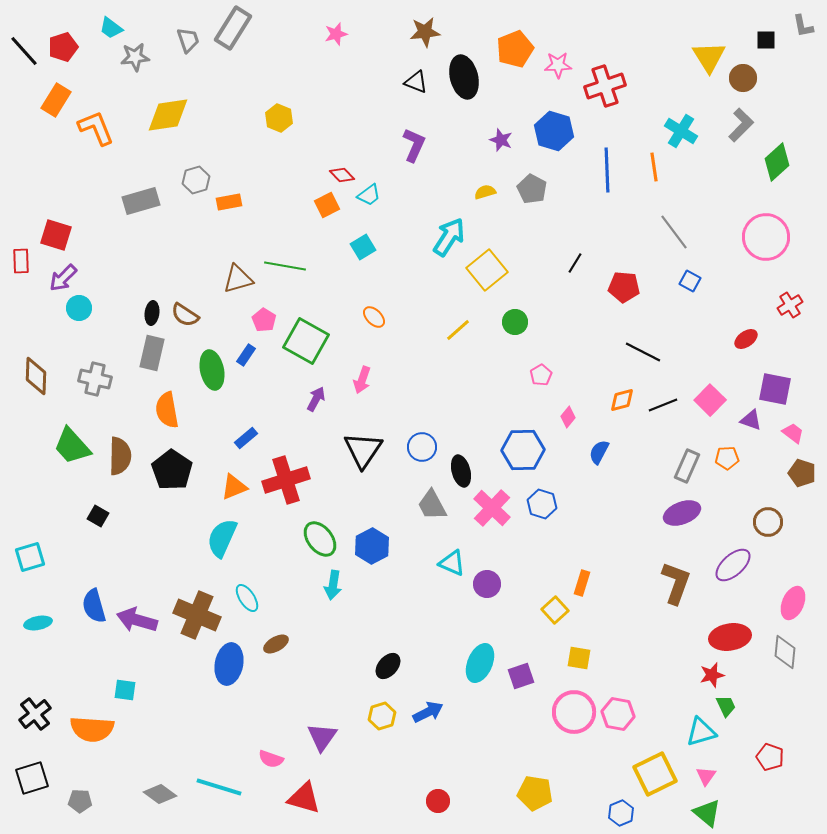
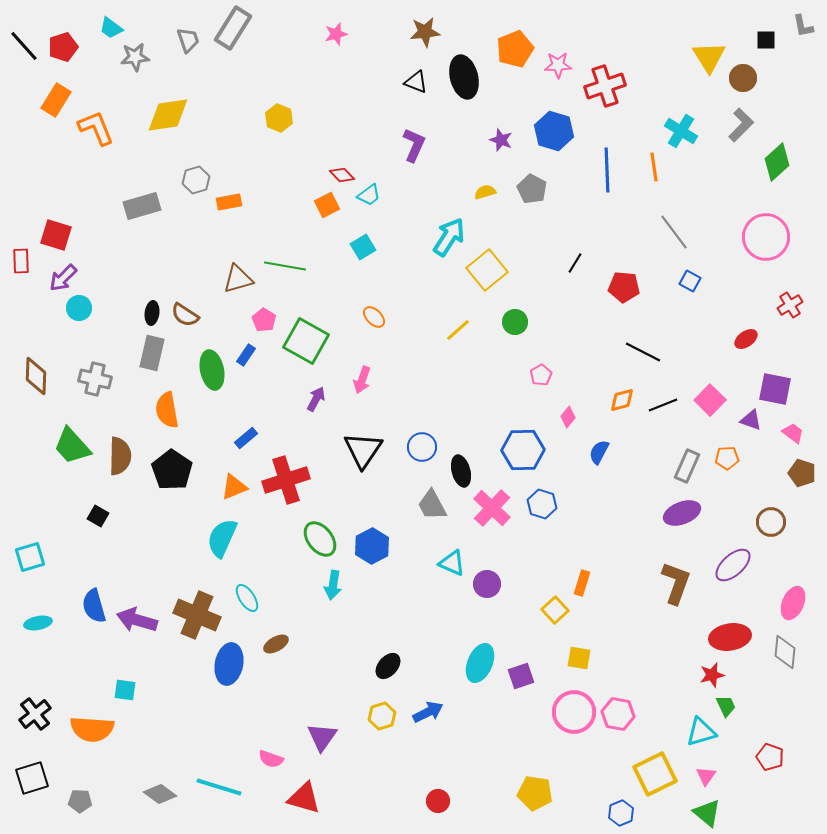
black line at (24, 51): moved 5 px up
gray rectangle at (141, 201): moved 1 px right, 5 px down
brown circle at (768, 522): moved 3 px right
